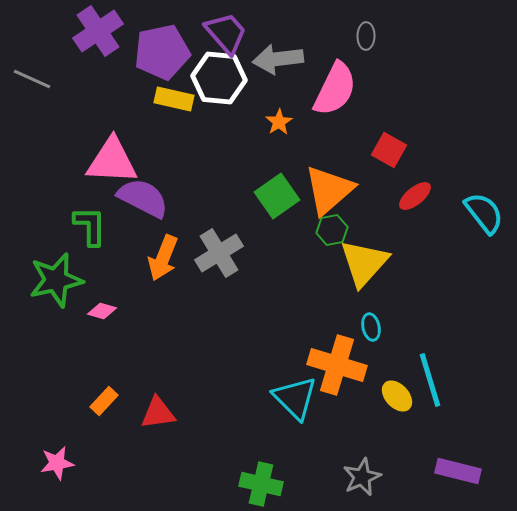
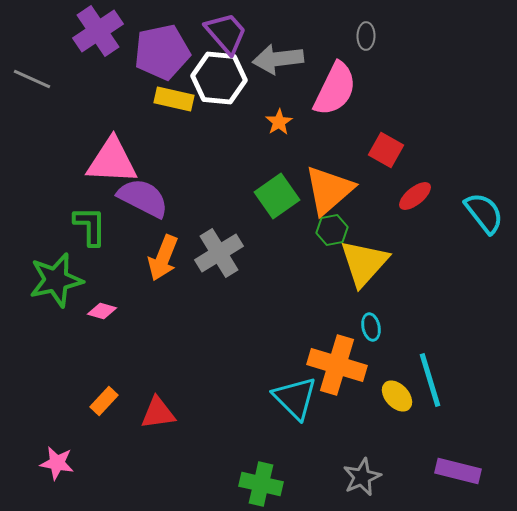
red square: moved 3 px left
pink star: rotated 20 degrees clockwise
